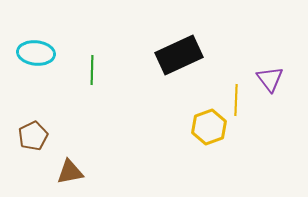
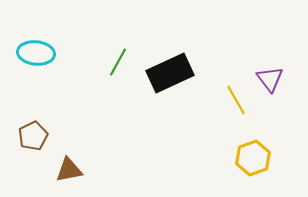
black rectangle: moved 9 px left, 18 px down
green line: moved 26 px right, 8 px up; rotated 28 degrees clockwise
yellow line: rotated 32 degrees counterclockwise
yellow hexagon: moved 44 px right, 31 px down
brown triangle: moved 1 px left, 2 px up
